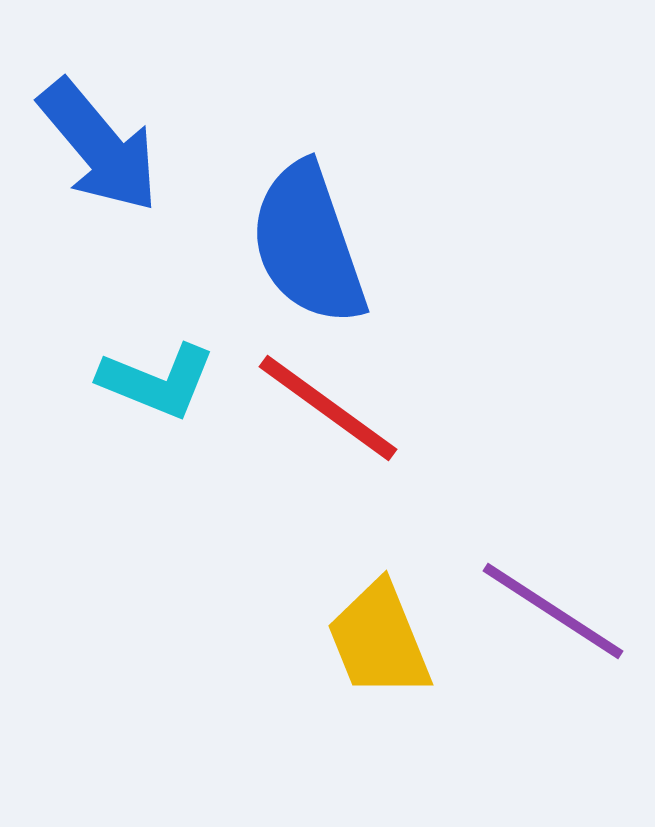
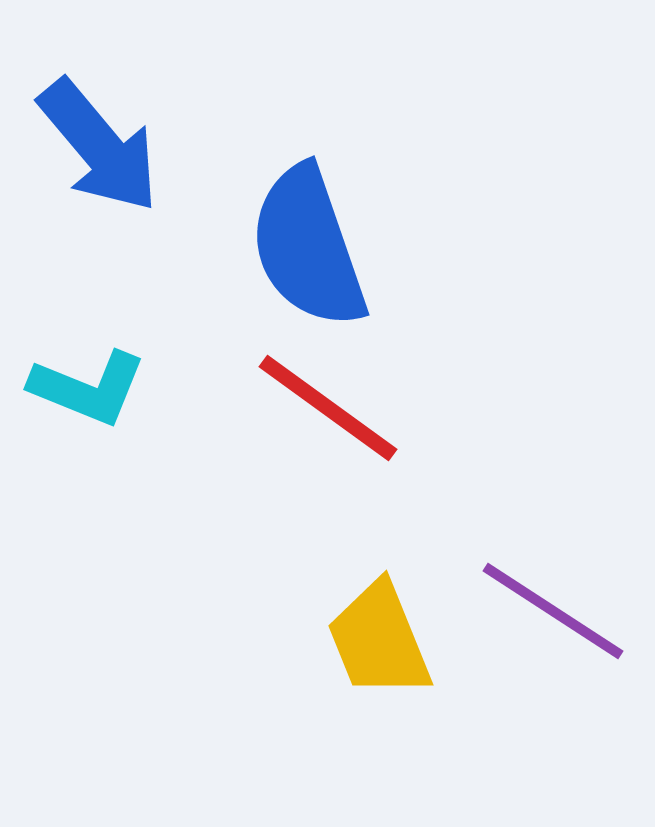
blue semicircle: moved 3 px down
cyan L-shape: moved 69 px left, 7 px down
